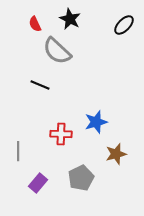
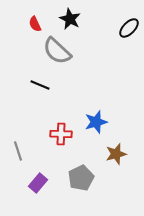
black ellipse: moved 5 px right, 3 px down
gray line: rotated 18 degrees counterclockwise
